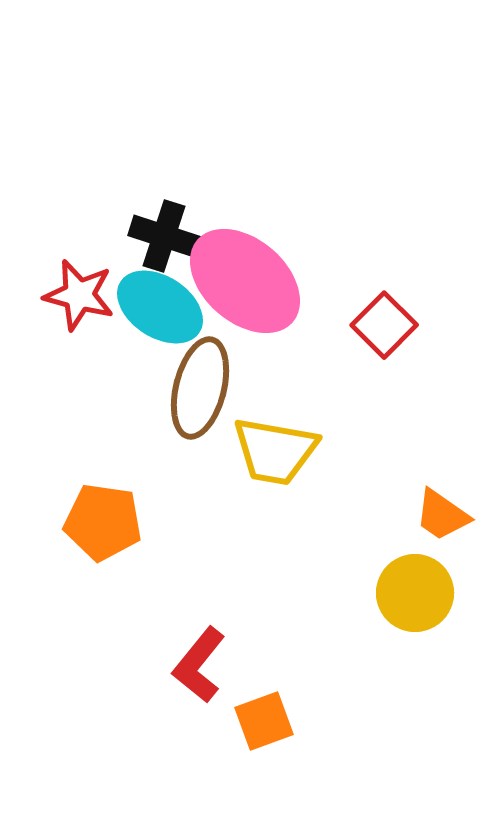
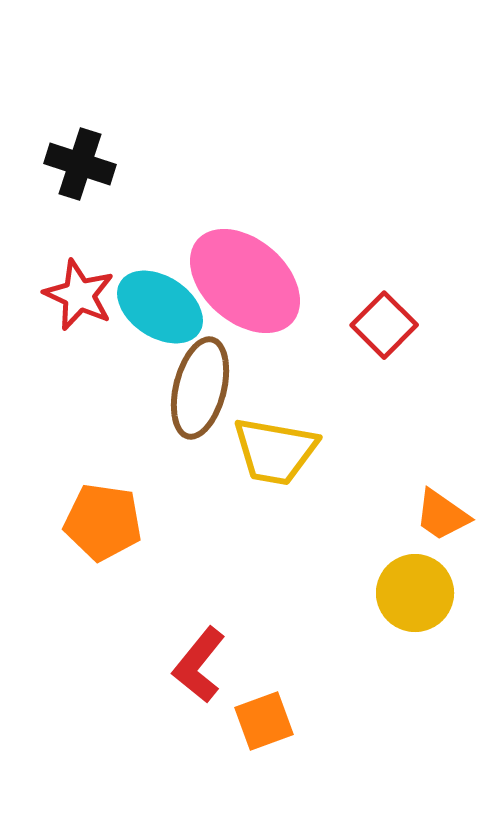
black cross: moved 84 px left, 72 px up
red star: rotated 10 degrees clockwise
